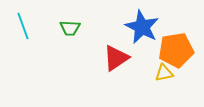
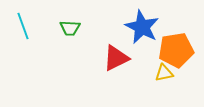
red triangle: rotated 8 degrees clockwise
